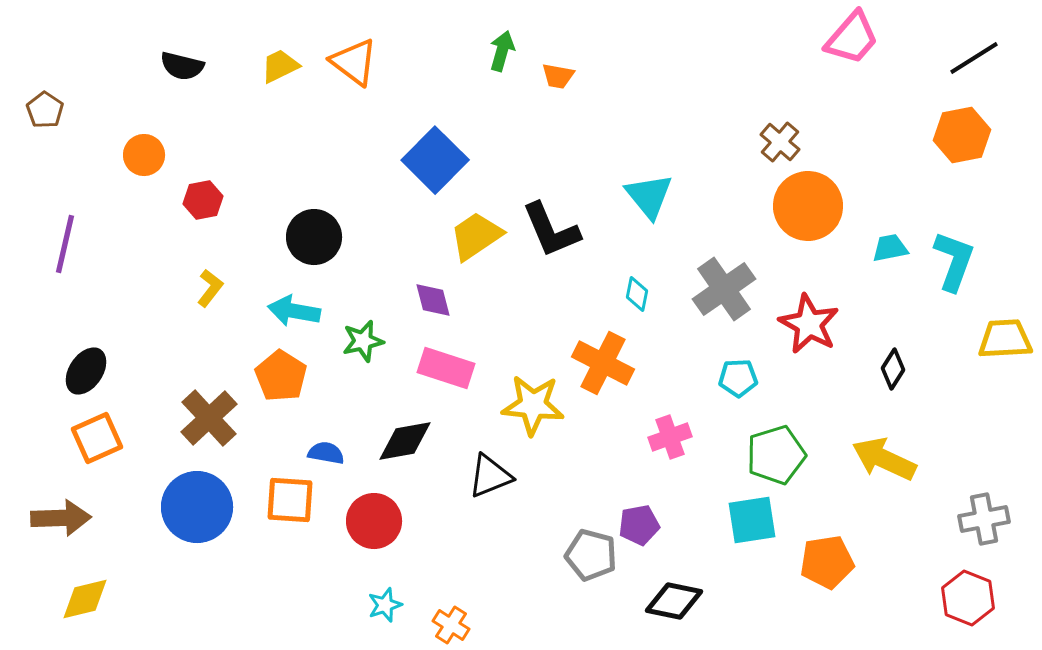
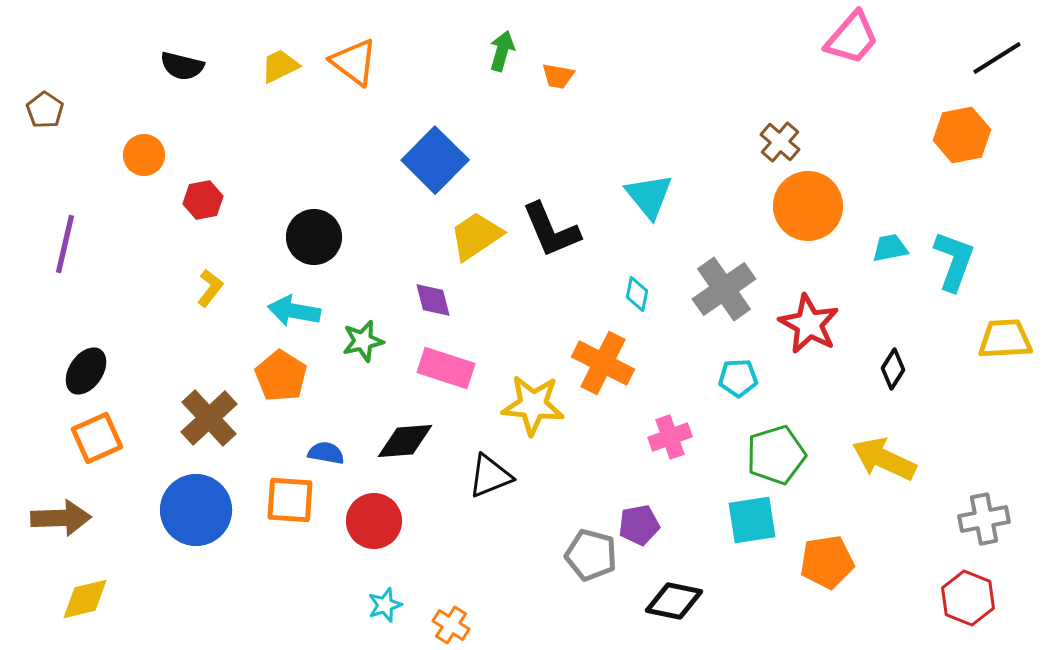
black line at (974, 58): moved 23 px right
black diamond at (405, 441): rotated 6 degrees clockwise
blue circle at (197, 507): moved 1 px left, 3 px down
